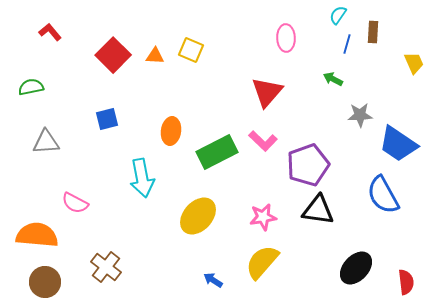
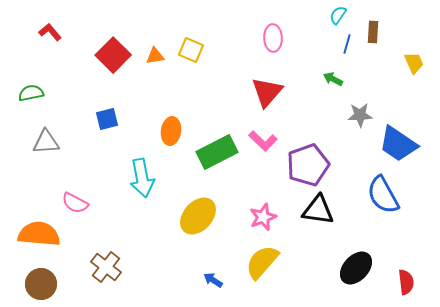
pink ellipse: moved 13 px left
orange triangle: rotated 12 degrees counterclockwise
green semicircle: moved 6 px down
pink star: rotated 12 degrees counterclockwise
orange semicircle: moved 2 px right, 1 px up
brown circle: moved 4 px left, 2 px down
